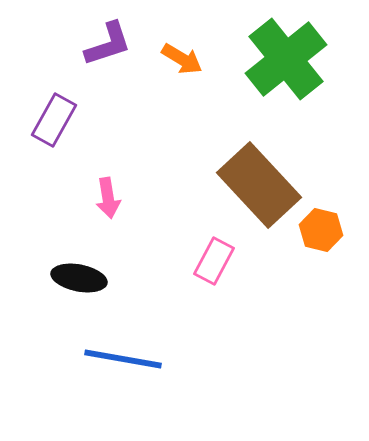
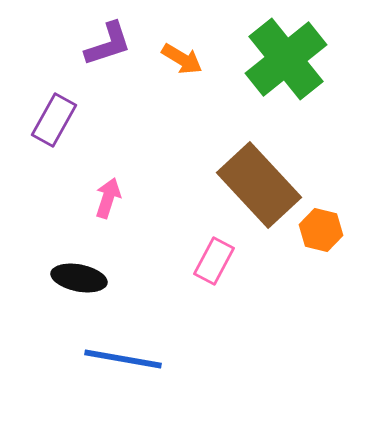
pink arrow: rotated 153 degrees counterclockwise
